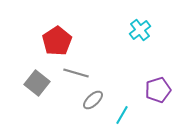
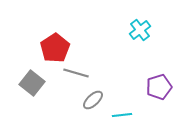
red pentagon: moved 2 px left, 7 px down
gray square: moved 5 px left
purple pentagon: moved 1 px right, 3 px up
cyan line: rotated 54 degrees clockwise
